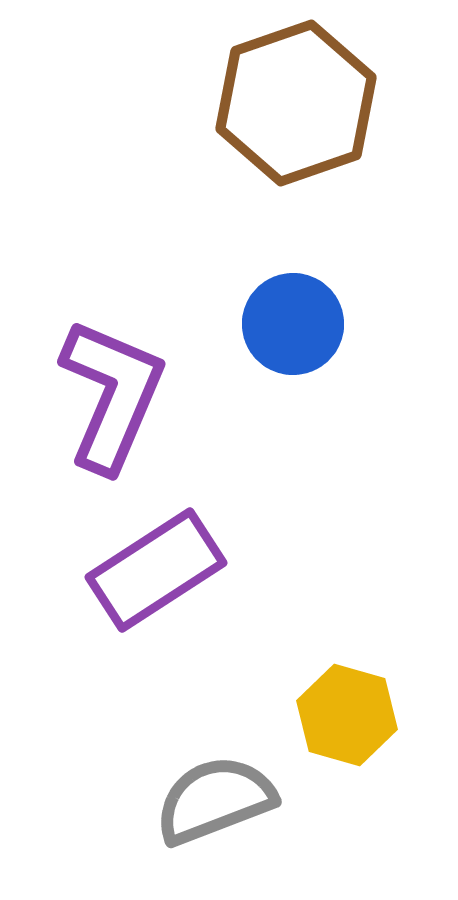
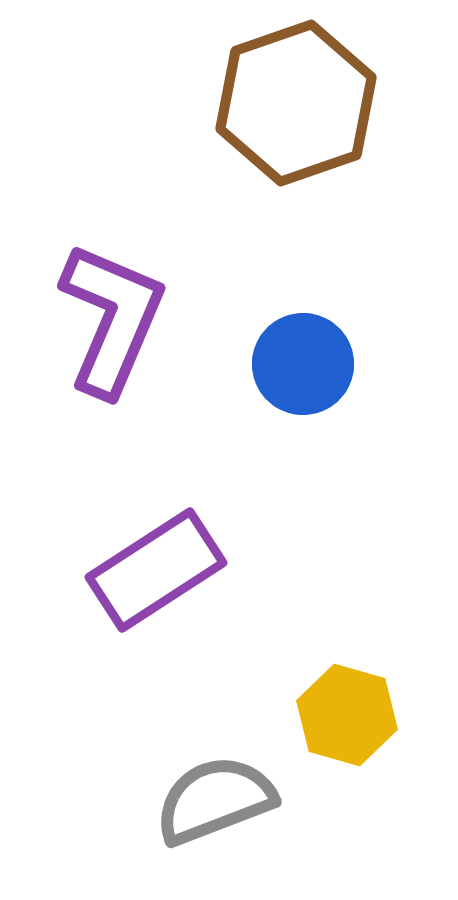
blue circle: moved 10 px right, 40 px down
purple L-shape: moved 76 px up
